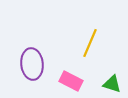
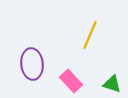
yellow line: moved 8 px up
pink rectangle: rotated 20 degrees clockwise
